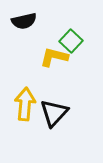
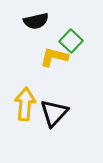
black semicircle: moved 12 px right
